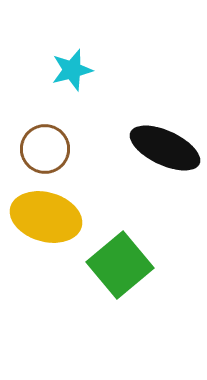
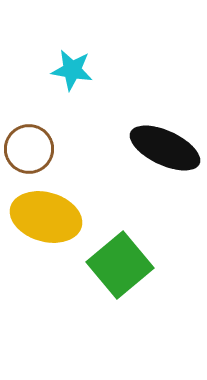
cyan star: rotated 24 degrees clockwise
brown circle: moved 16 px left
